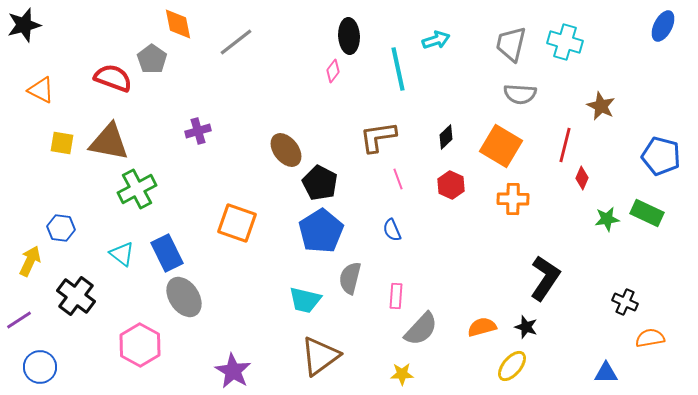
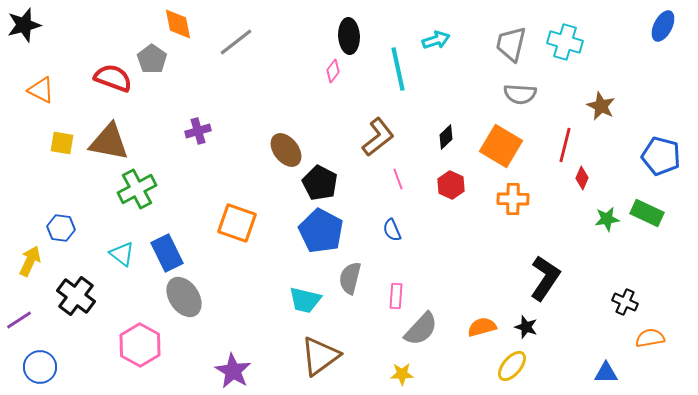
brown L-shape at (378, 137): rotated 150 degrees clockwise
blue pentagon at (321, 231): rotated 12 degrees counterclockwise
